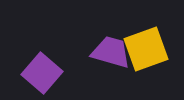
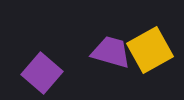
yellow square: moved 4 px right, 1 px down; rotated 9 degrees counterclockwise
